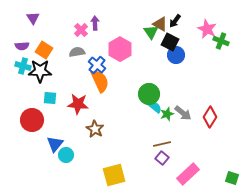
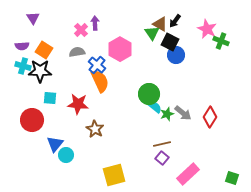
green triangle: moved 1 px right, 1 px down
